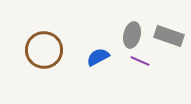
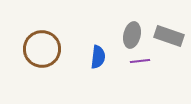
brown circle: moved 2 px left, 1 px up
blue semicircle: rotated 125 degrees clockwise
purple line: rotated 30 degrees counterclockwise
